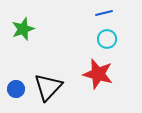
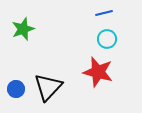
red star: moved 2 px up
